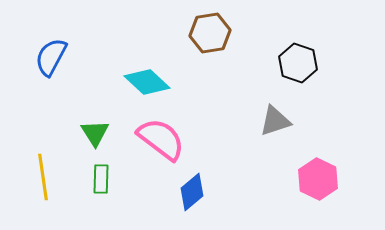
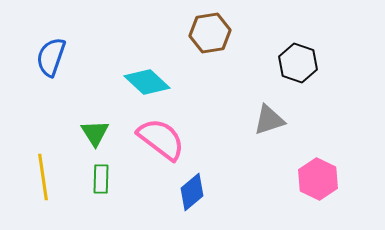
blue semicircle: rotated 9 degrees counterclockwise
gray triangle: moved 6 px left, 1 px up
